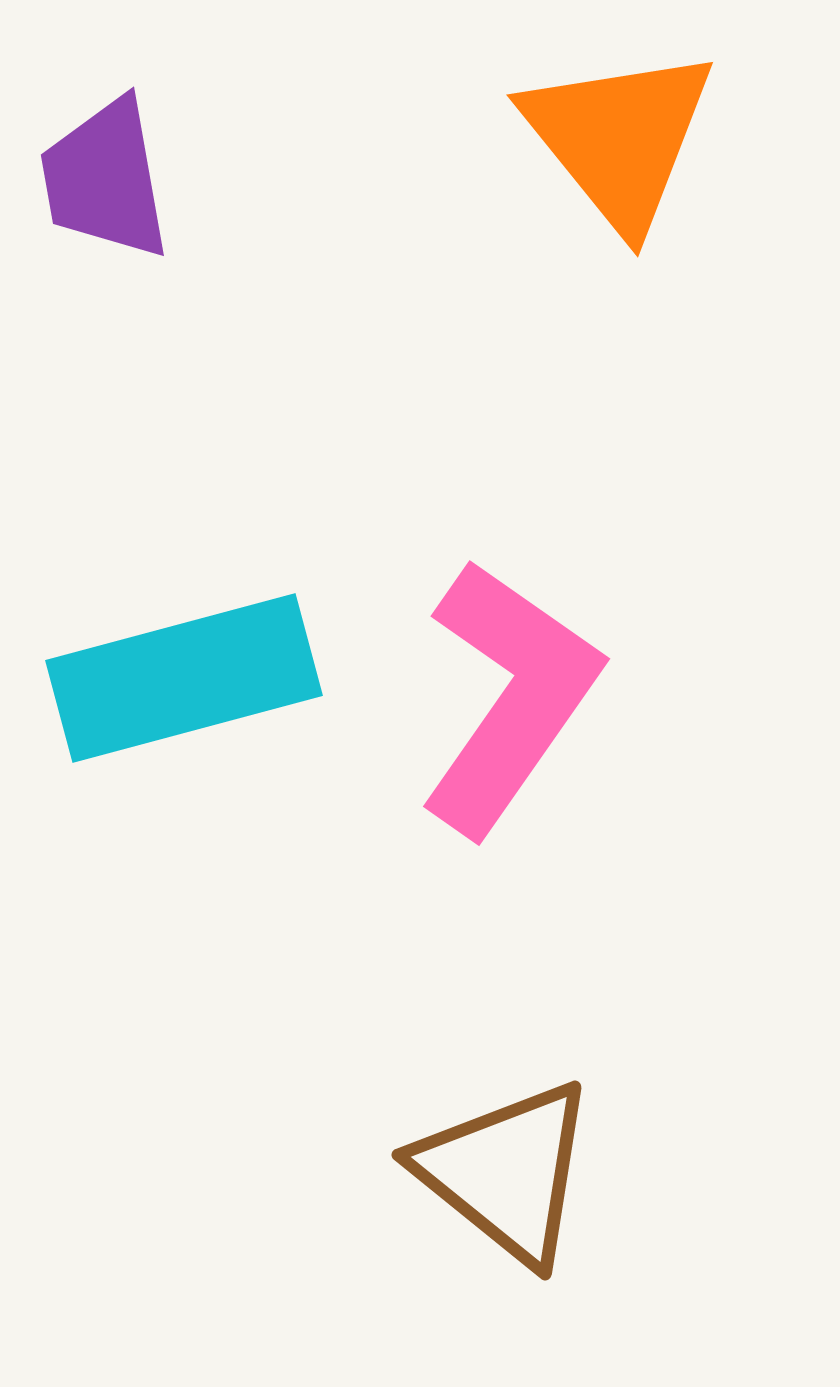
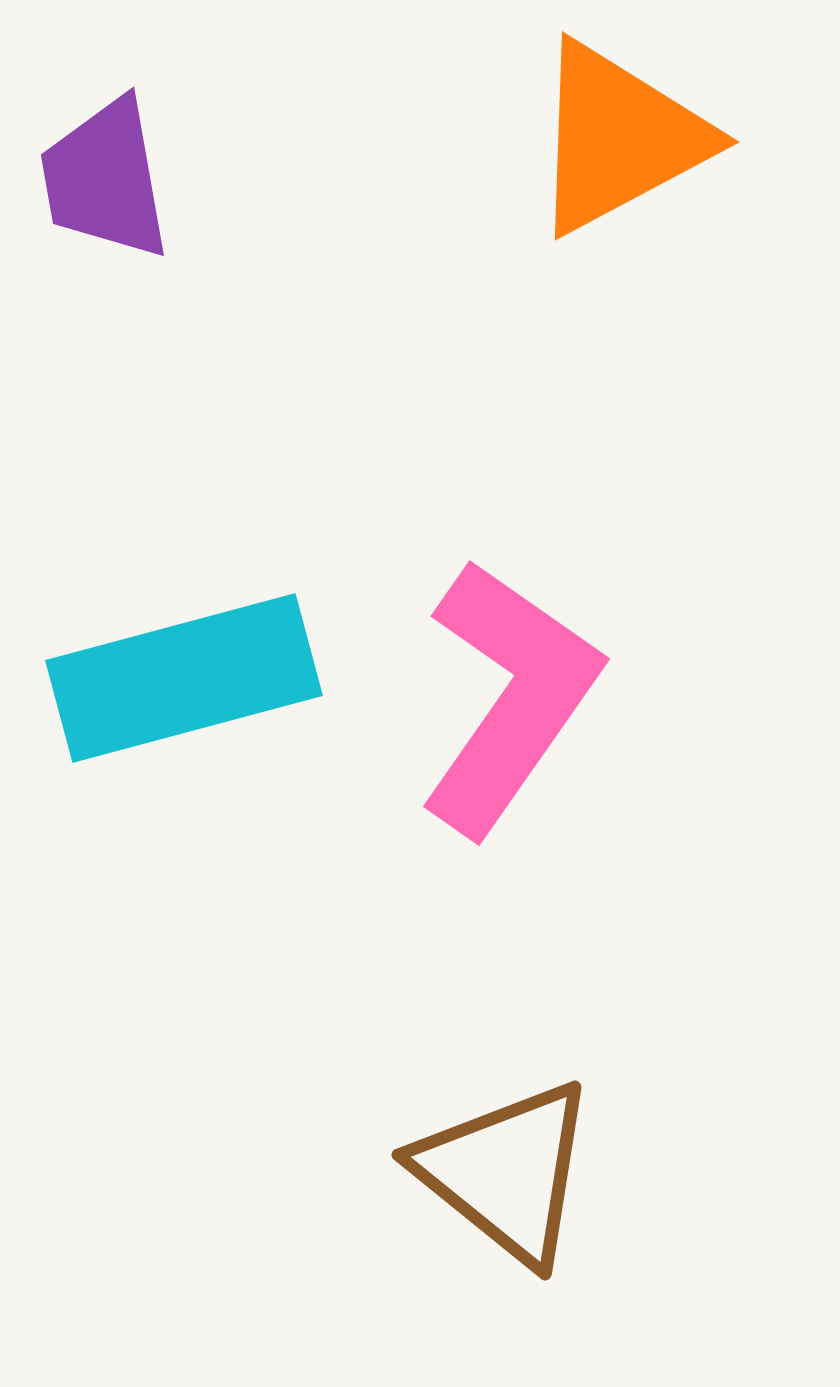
orange triangle: rotated 41 degrees clockwise
